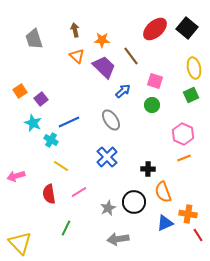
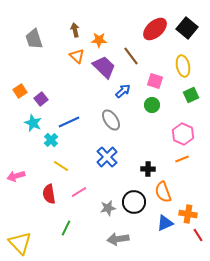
orange star: moved 3 px left
yellow ellipse: moved 11 px left, 2 px up
cyan cross: rotated 16 degrees clockwise
orange line: moved 2 px left, 1 px down
gray star: rotated 14 degrees clockwise
